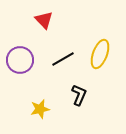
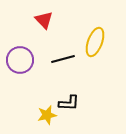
yellow ellipse: moved 5 px left, 12 px up
black line: rotated 15 degrees clockwise
black L-shape: moved 10 px left, 8 px down; rotated 70 degrees clockwise
yellow star: moved 7 px right, 6 px down
